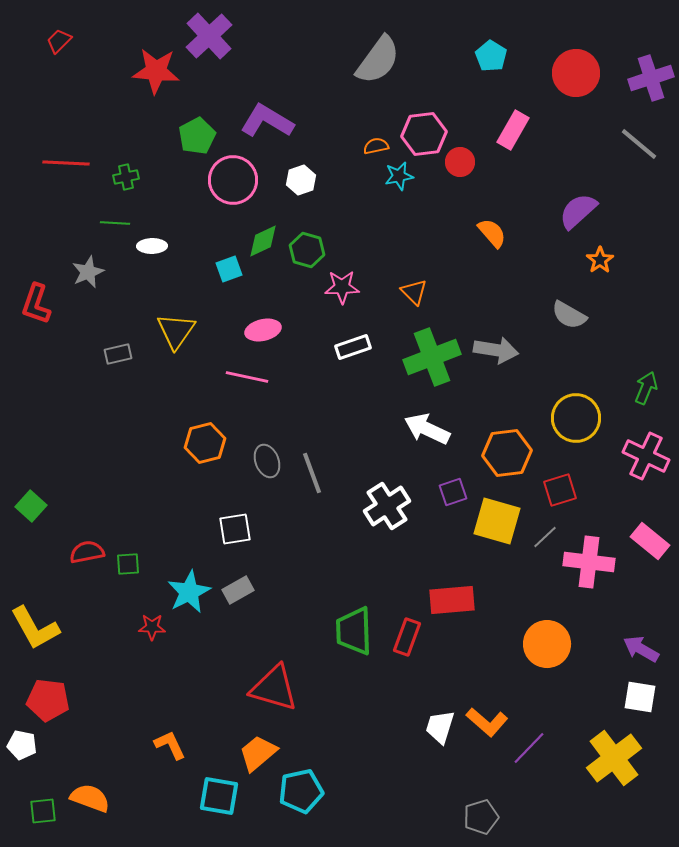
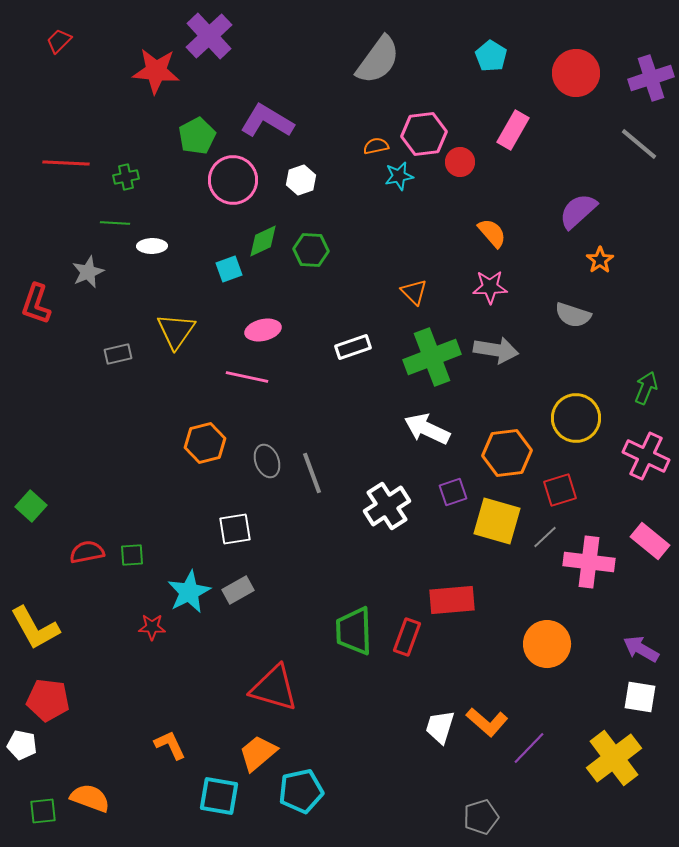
green hexagon at (307, 250): moved 4 px right; rotated 12 degrees counterclockwise
pink star at (342, 287): moved 148 px right
gray semicircle at (569, 315): moved 4 px right; rotated 12 degrees counterclockwise
green square at (128, 564): moved 4 px right, 9 px up
